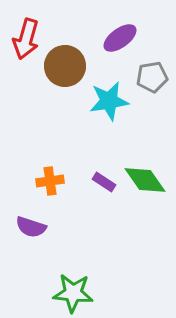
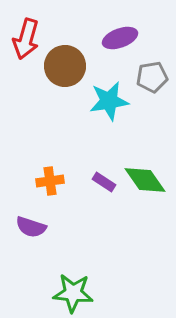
purple ellipse: rotated 16 degrees clockwise
